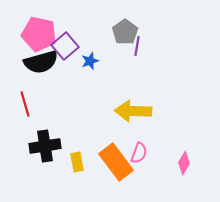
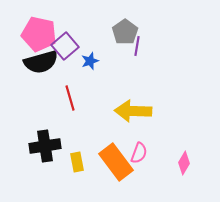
red line: moved 45 px right, 6 px up
